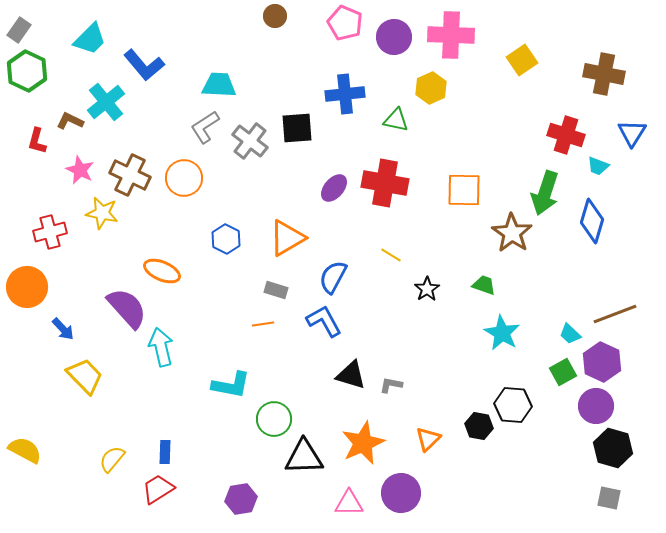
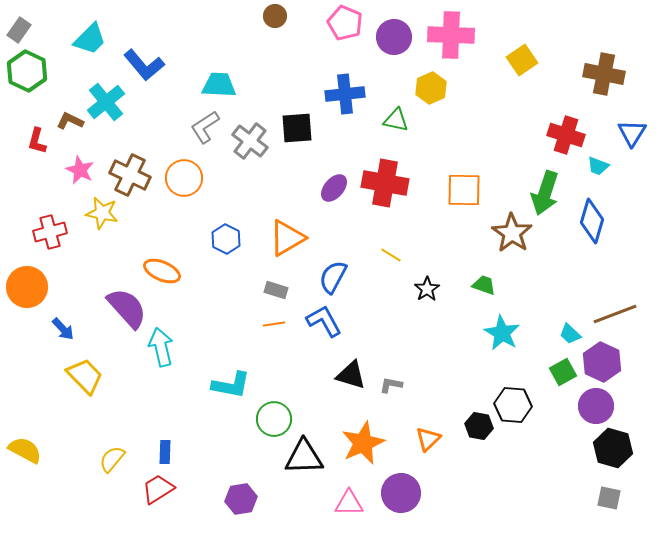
orange line at (263, 324): moved 11 px right
